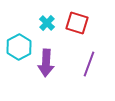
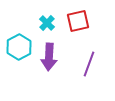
red square: moved 1 px right, 2 px up; rotated 30 degrees counterclockwise
purple arrow: moved 3 px right, 6 px up
